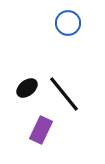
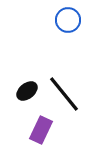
blue circle: moved 3 px up
black ellipse: moved 3 px down
